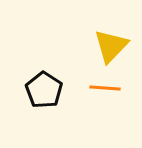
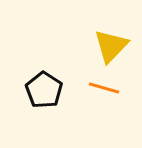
orange line: moved 1 px left; rotated 12 degrees clockwise
